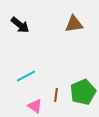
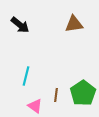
cyan line: rotated 48 degrees counterclockwise
green pentagon: moved 1 px down; rotated 10 degrees counterclockwise
